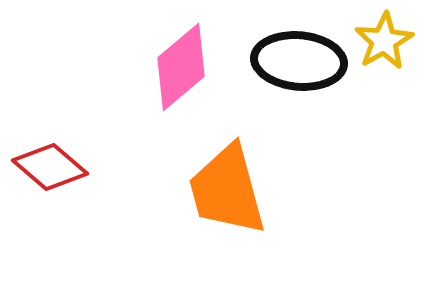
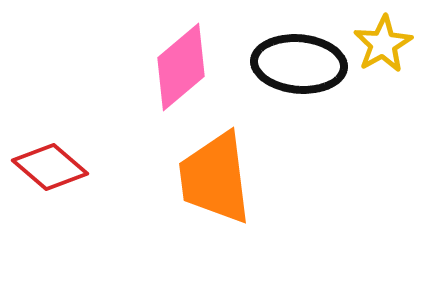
yellow star: moved 1 px left, 3 px down
black ellipse: moved 3 px down
orange trapezoid: moved 12 px left, 12 px up; rotated 8 degrees clockwise
